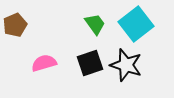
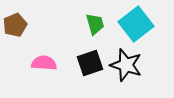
green trapezoid: rotated 20 degrees clockwise
pink semicircle: rotated 20 degrees clockwise
